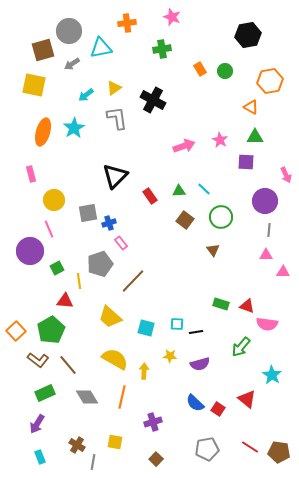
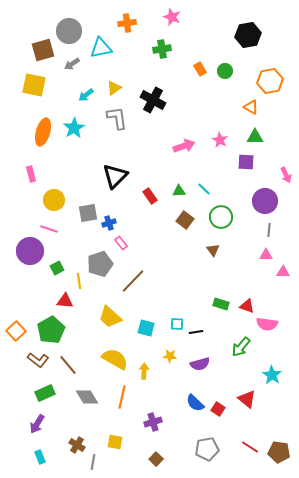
pink line at (49, 229): rotated 48 degrees counterclockwise
